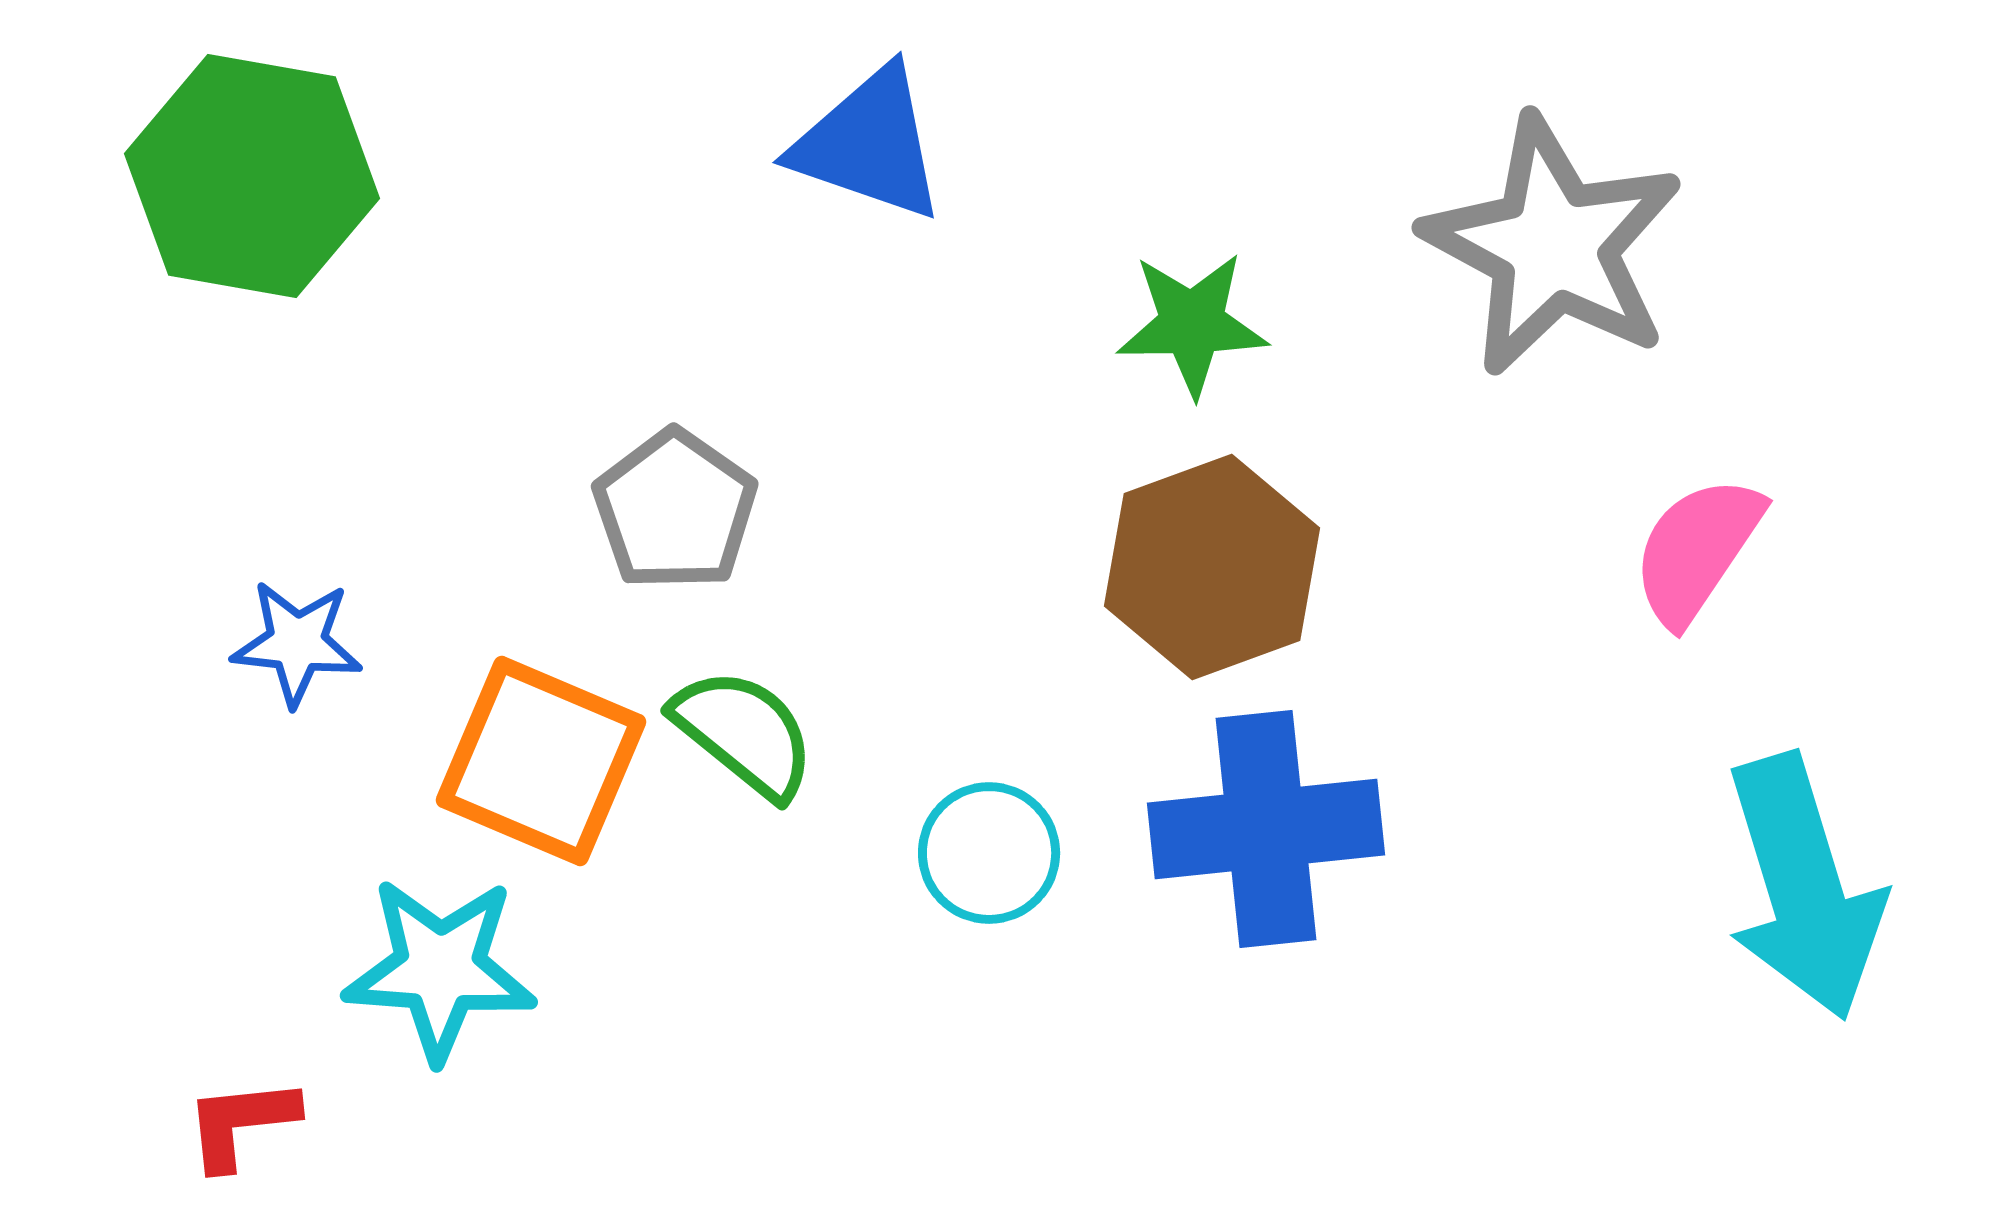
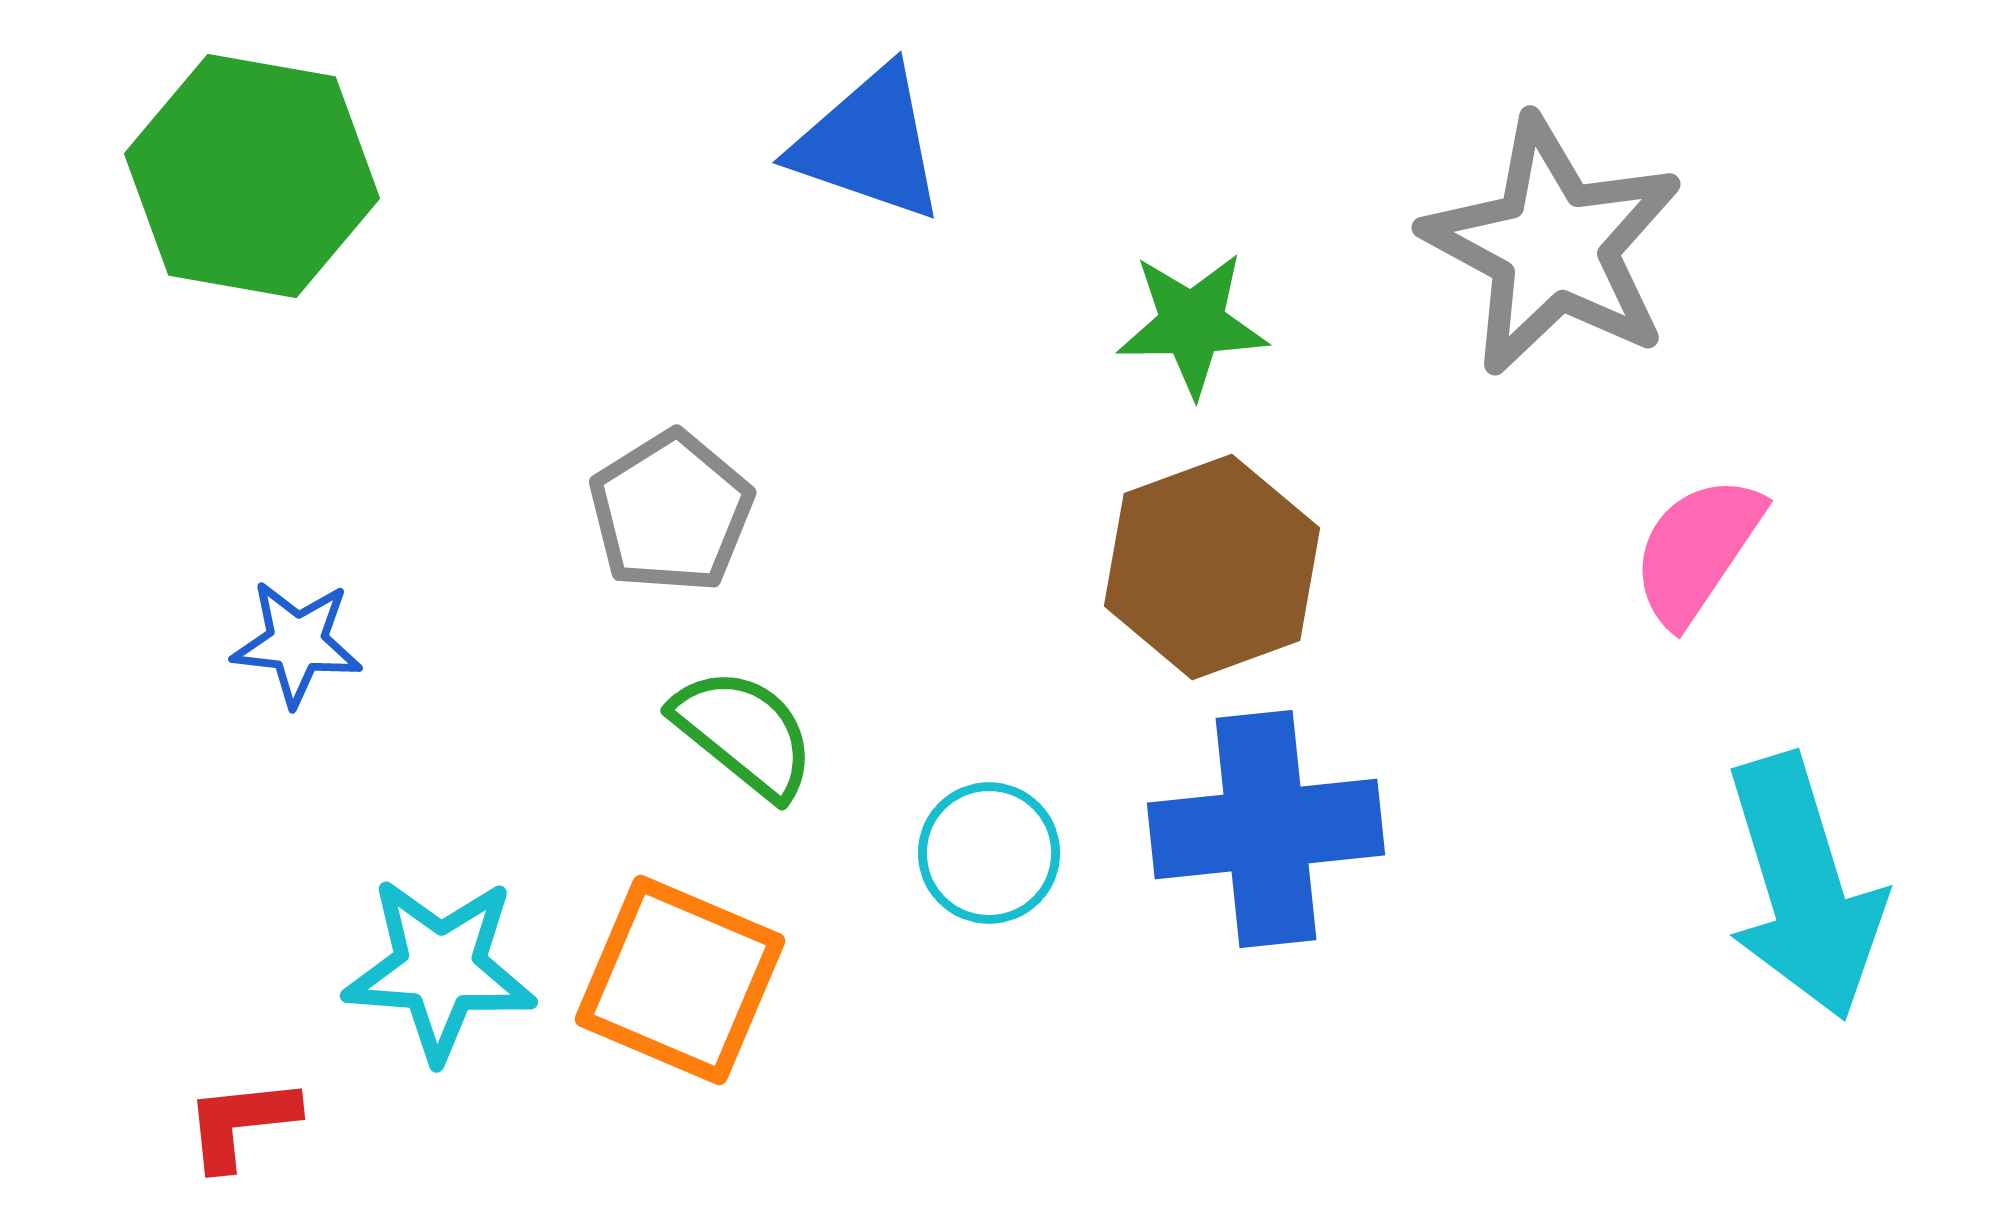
gray pentagon: moved 4 px left, 2 px down; rotated 5 degrees clockwise
orange square: moved 139 px right, 219 px down
